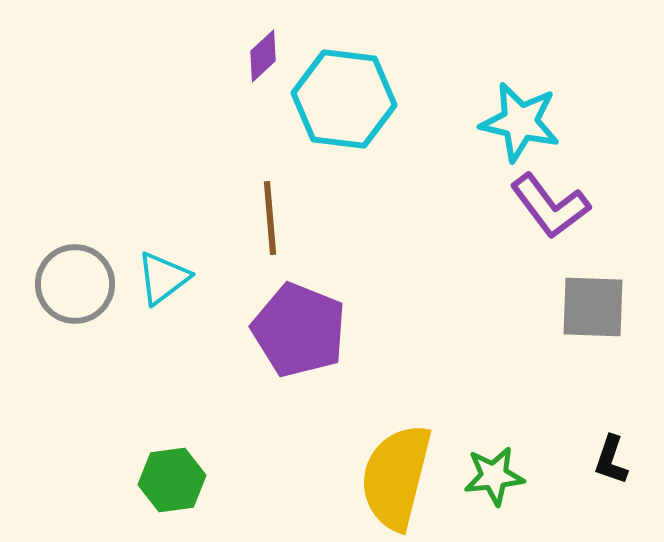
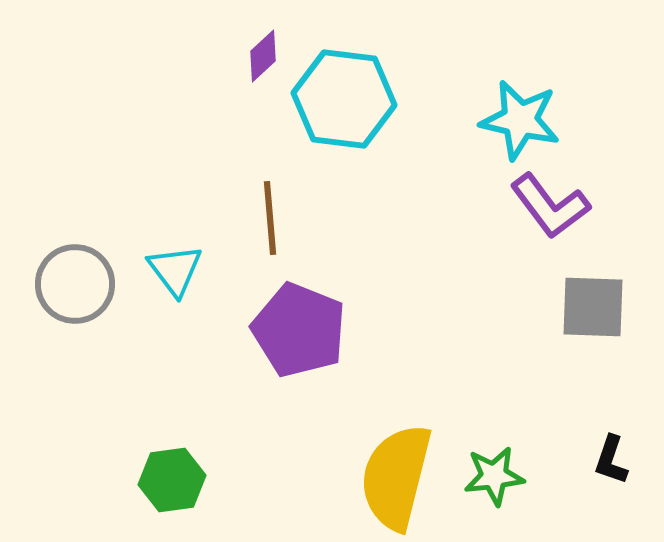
cyan star: moved 2 px up
cyan triangle: moved 12 px right, 8 px up; rotated 30 degrees counterclockwise
